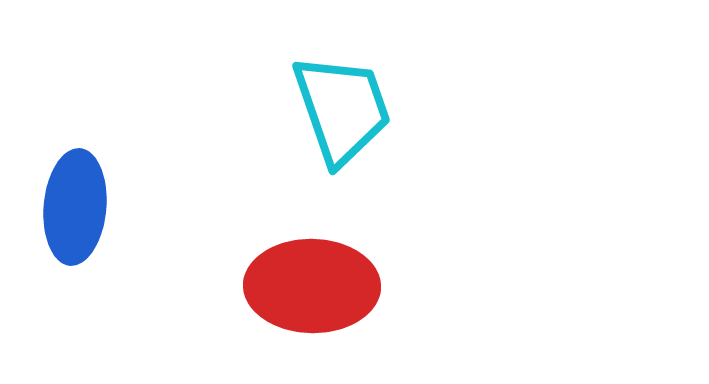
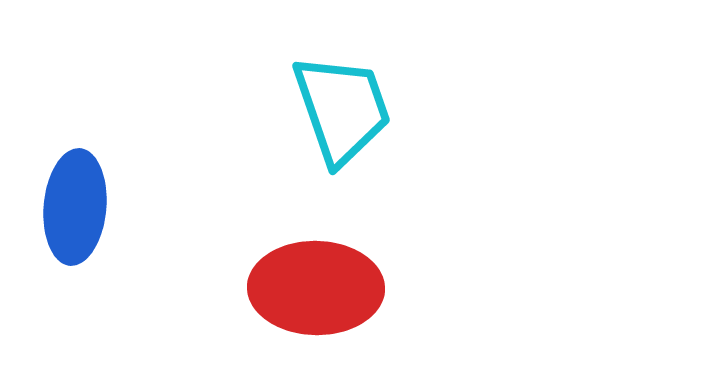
red ellipse: moved 4 px right, 2 px down
